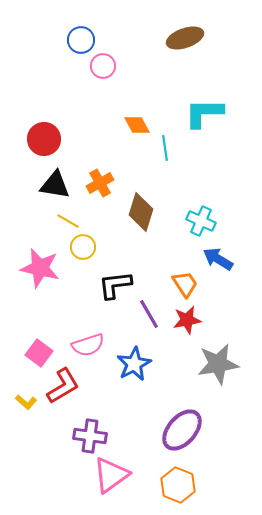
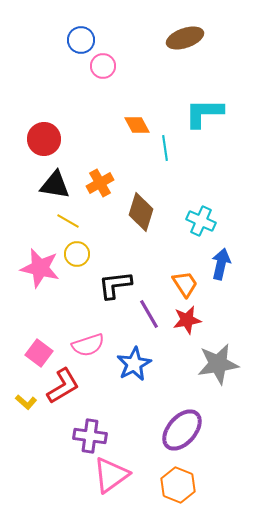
yellow circle: moved 6 px left, 7 px down
blue arrow: moved 3 px right, 5 px down; rotated 72 degrees clockwise
